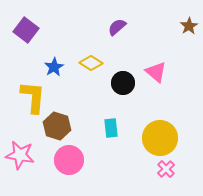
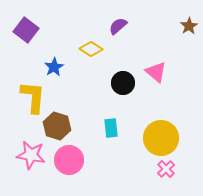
purple semicircle: moved 1 px right, 1 px up
yellow diamond: moved 14 px up
yellow circle: moved 1 px right
pink star: moved 11 px right
